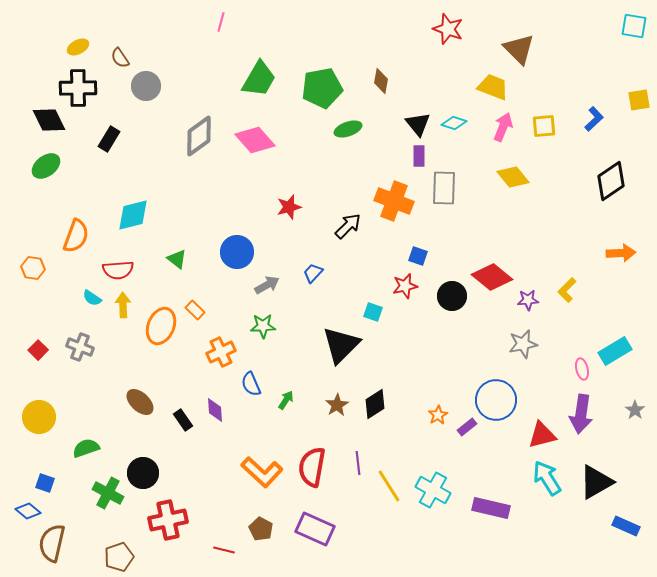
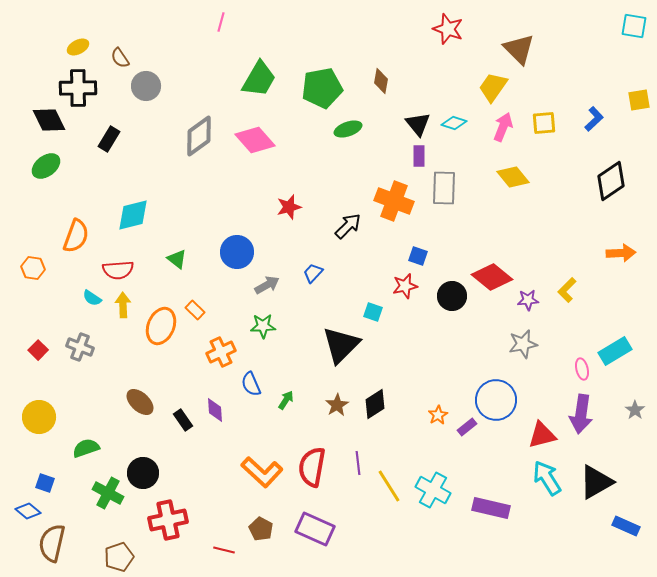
yellow trapezoid at (493, 87): rotated 76 degrees counterclockwise
yellow square at (544, 126): moved 3 px up
